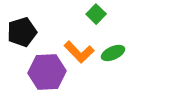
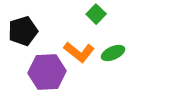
black pentagon: moved 1 px right, 1 px up
orange L-shape: rotated 8 degrees counterclockwise
